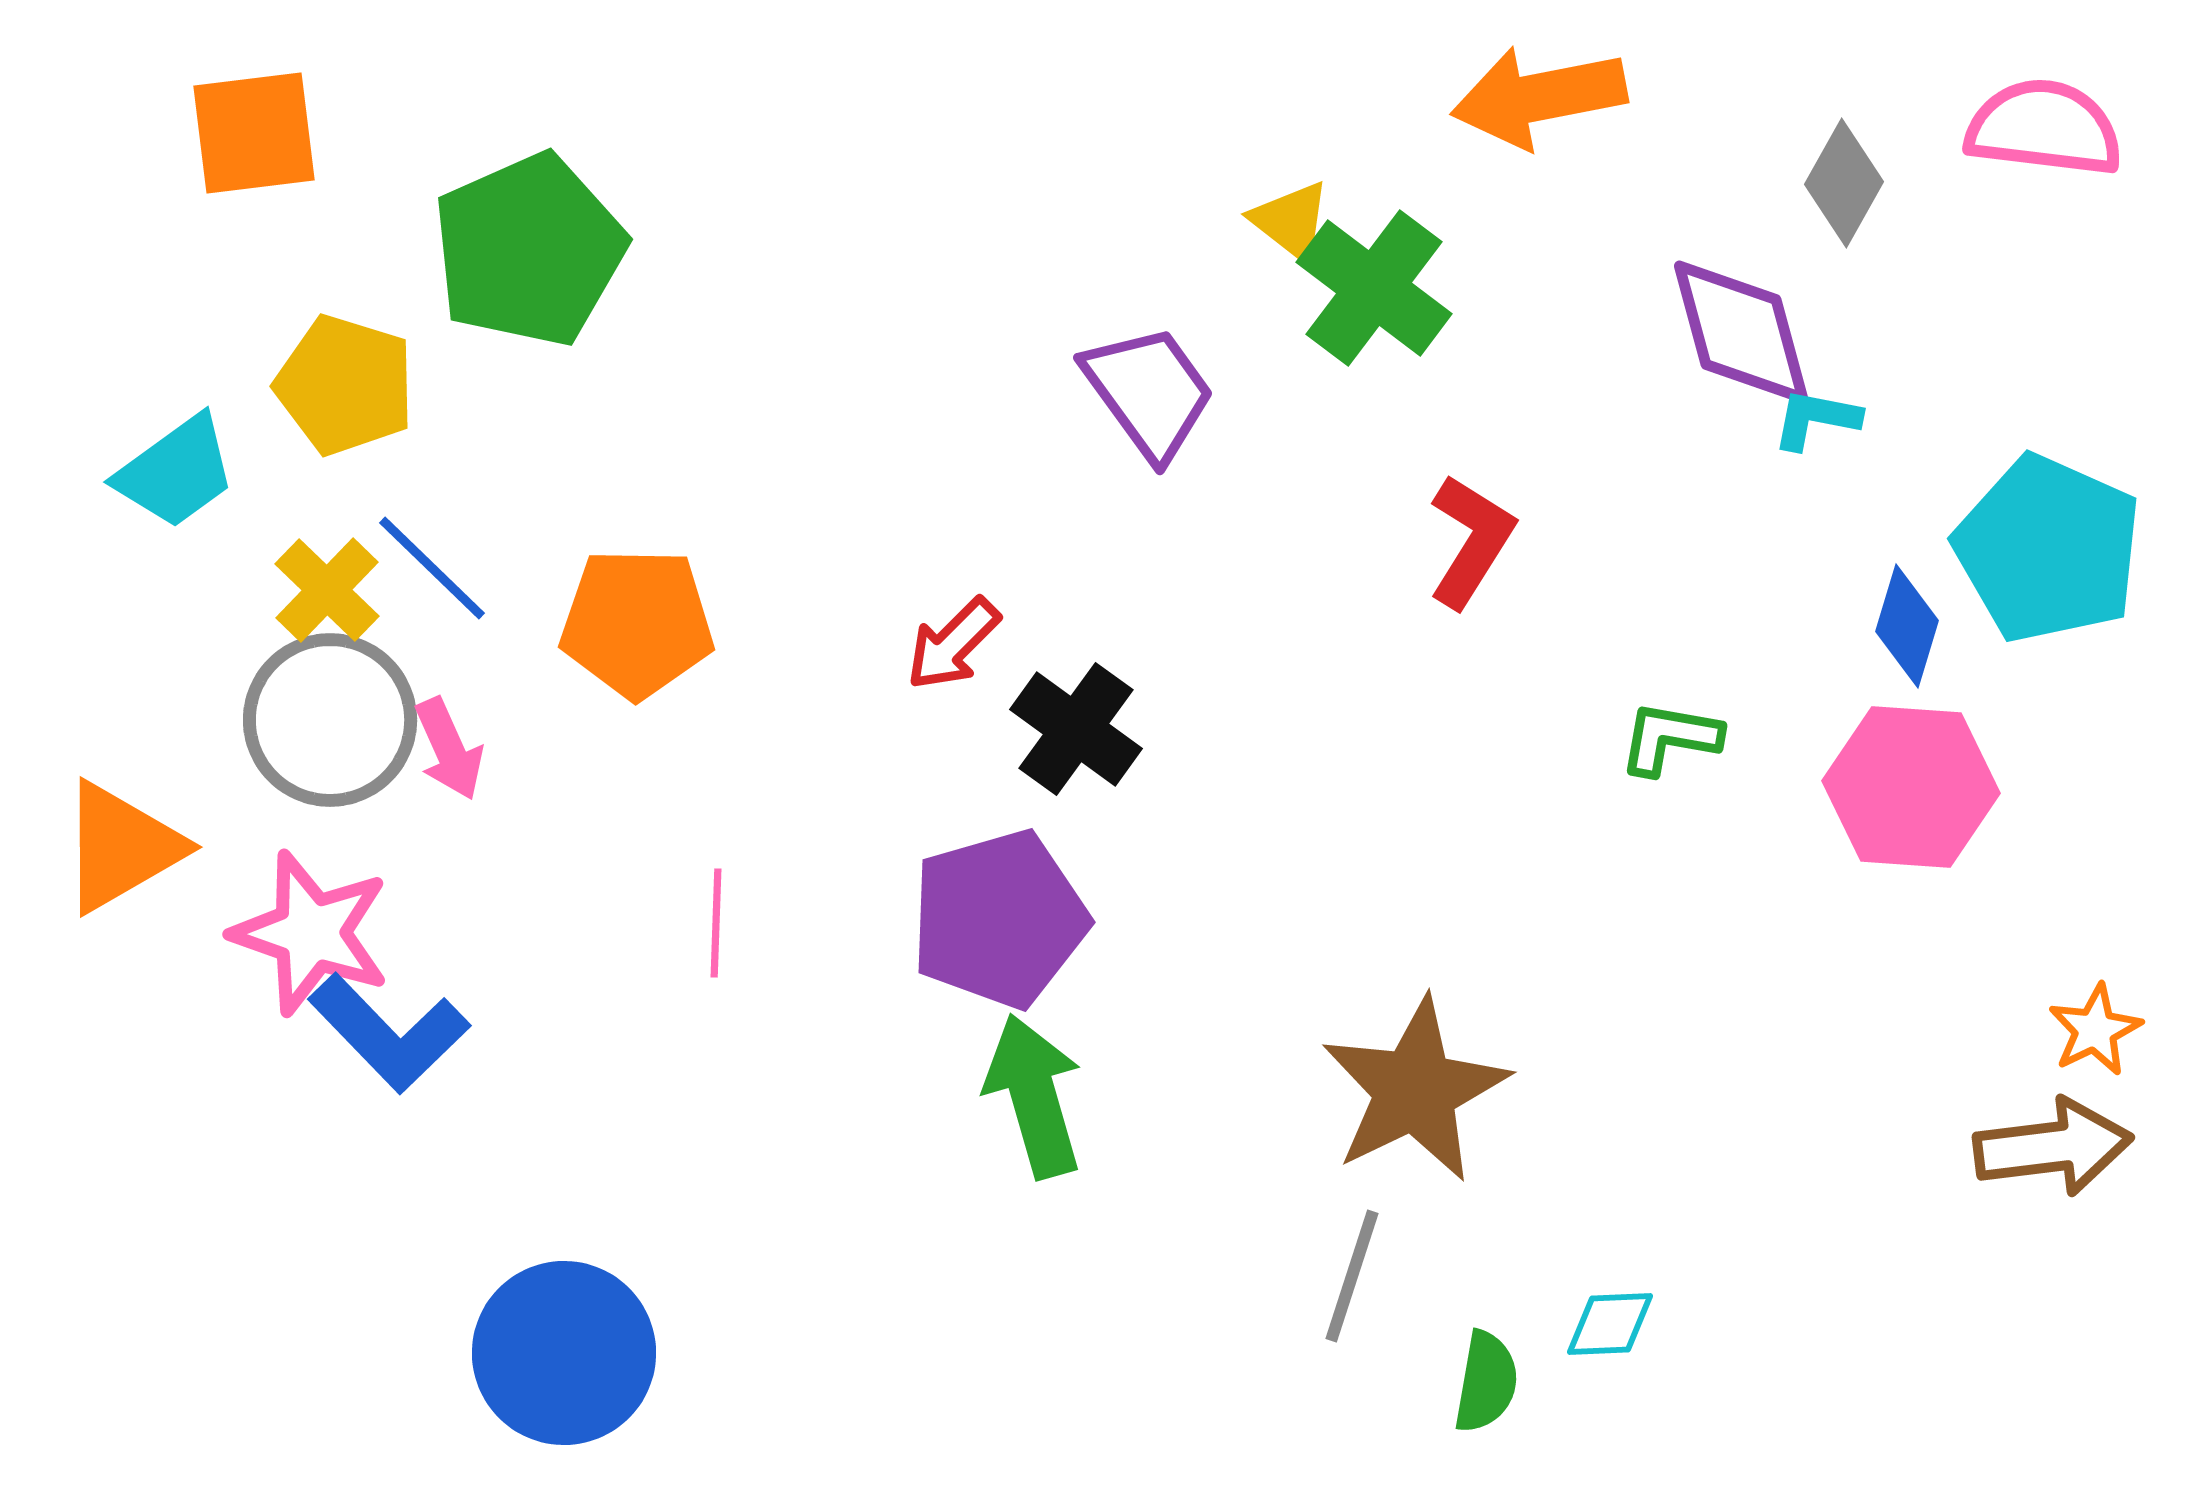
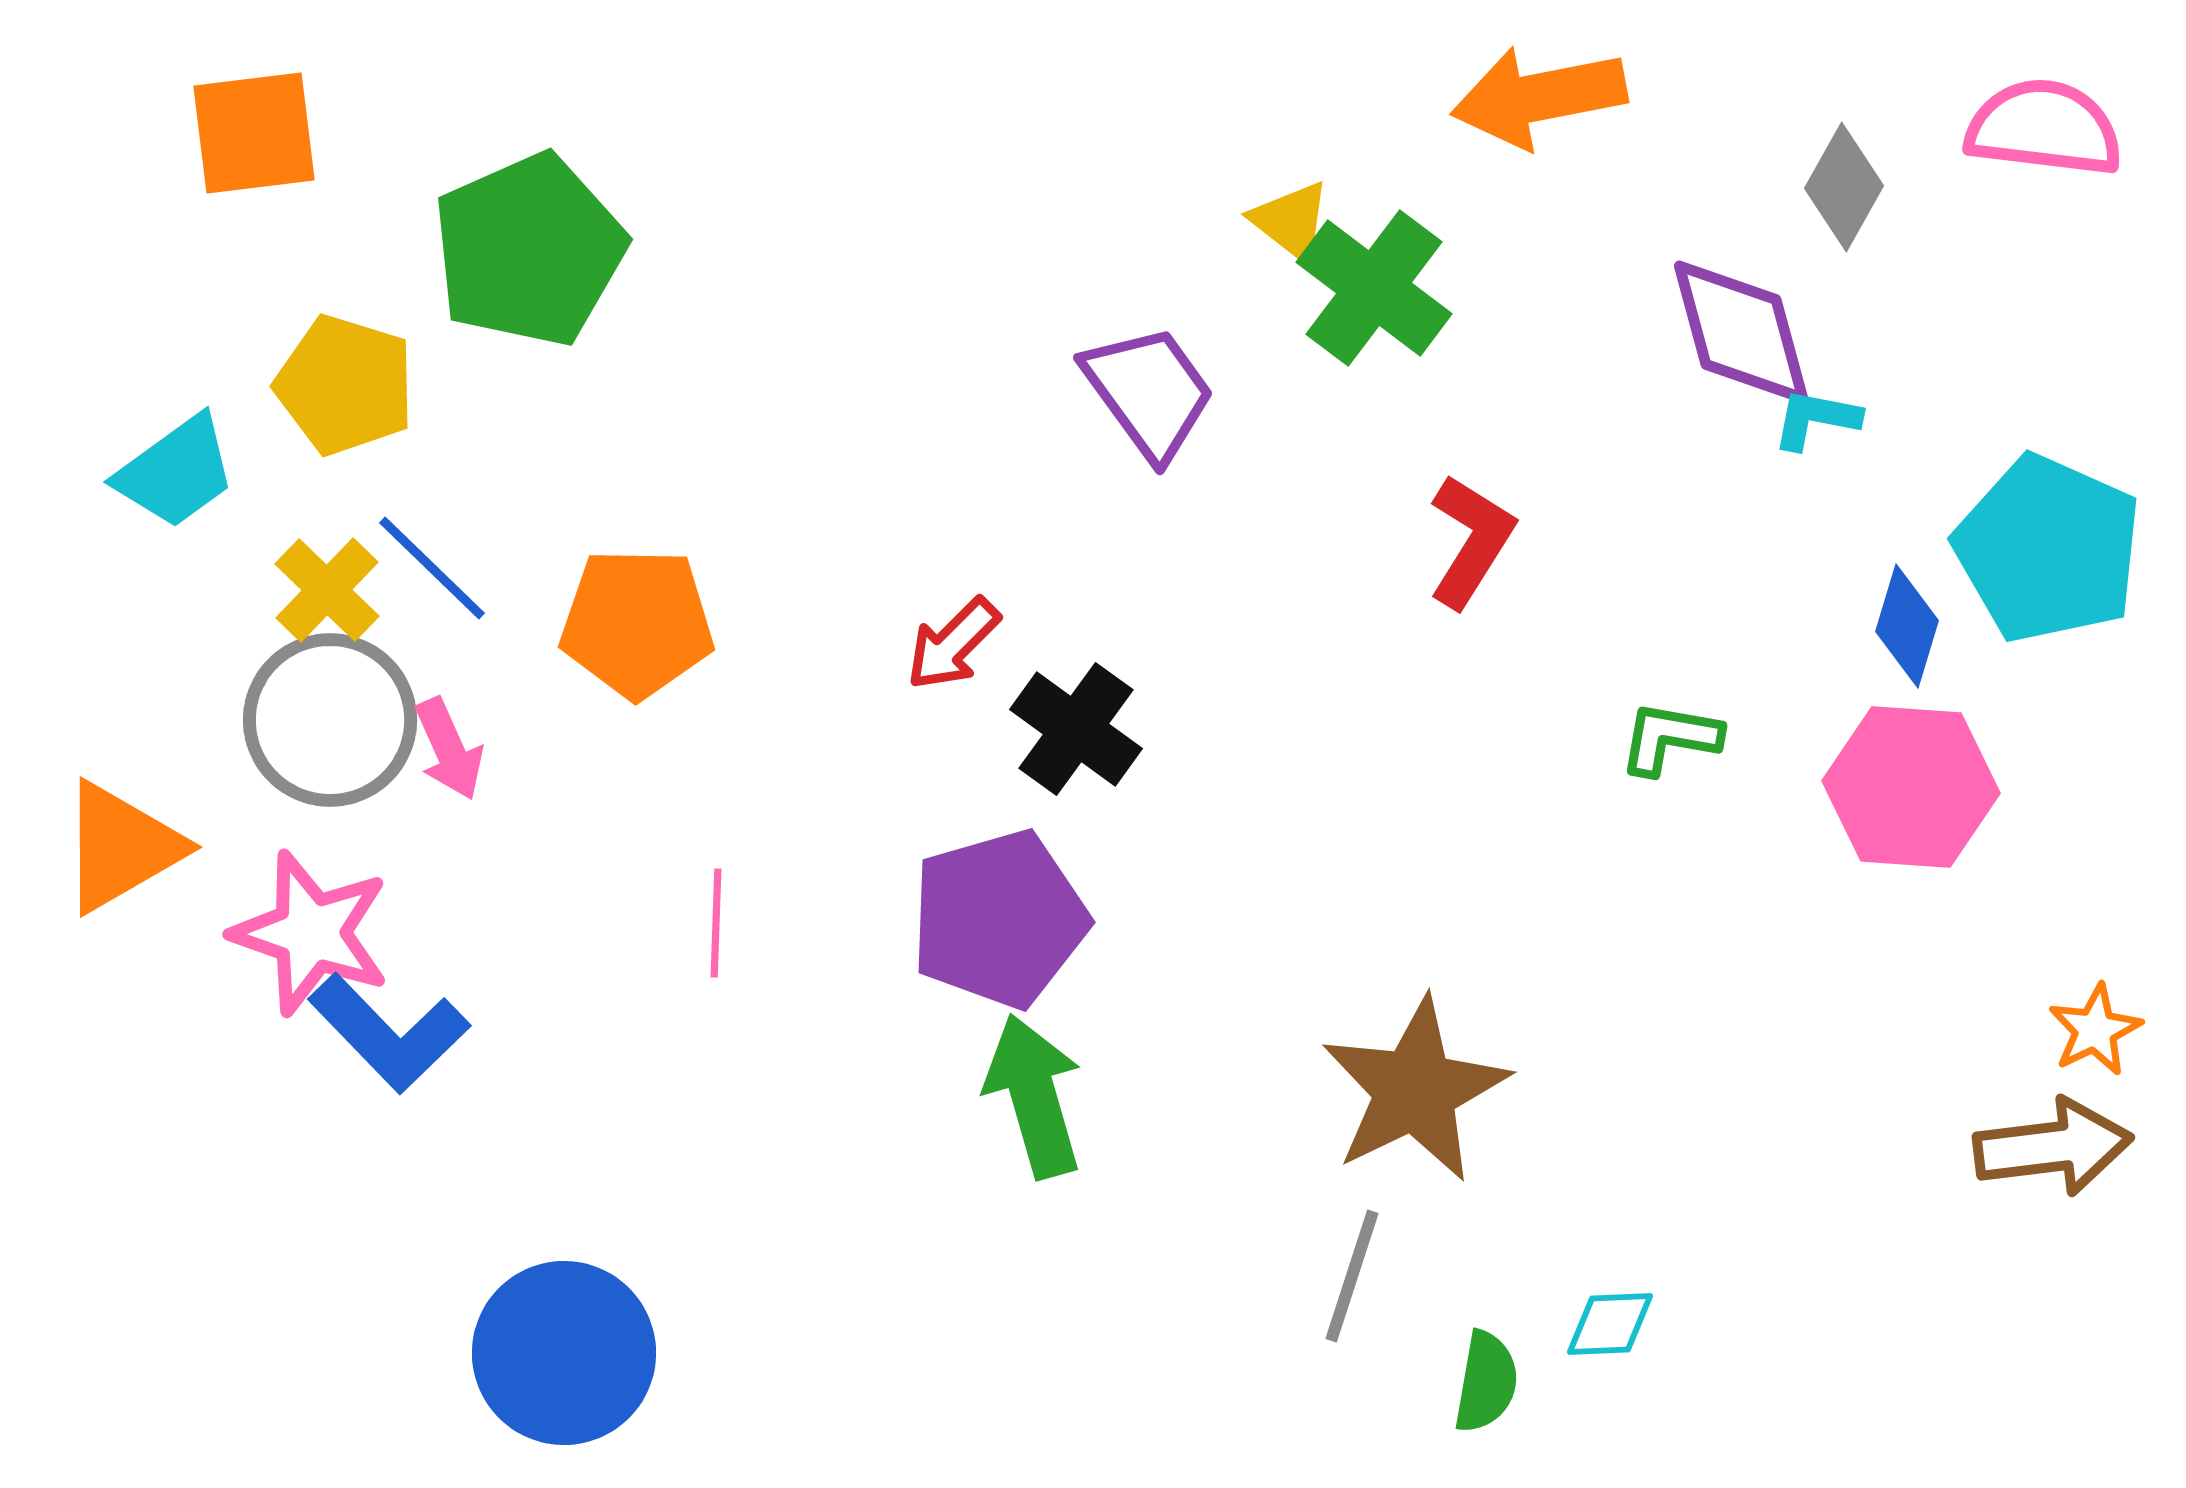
gray diamond: moved 4 px down
